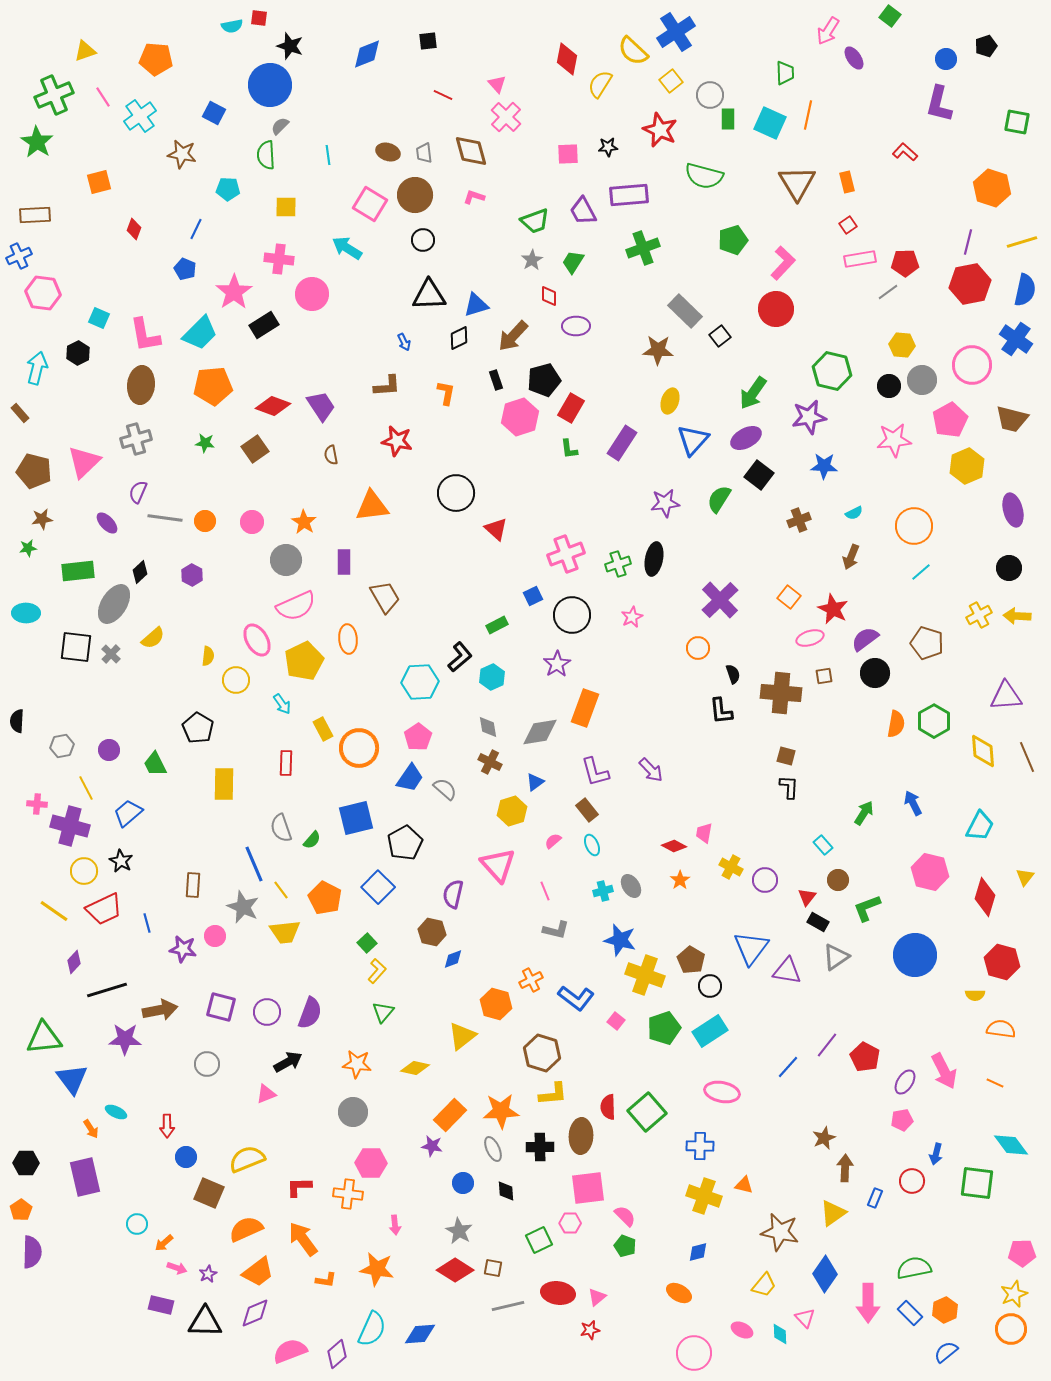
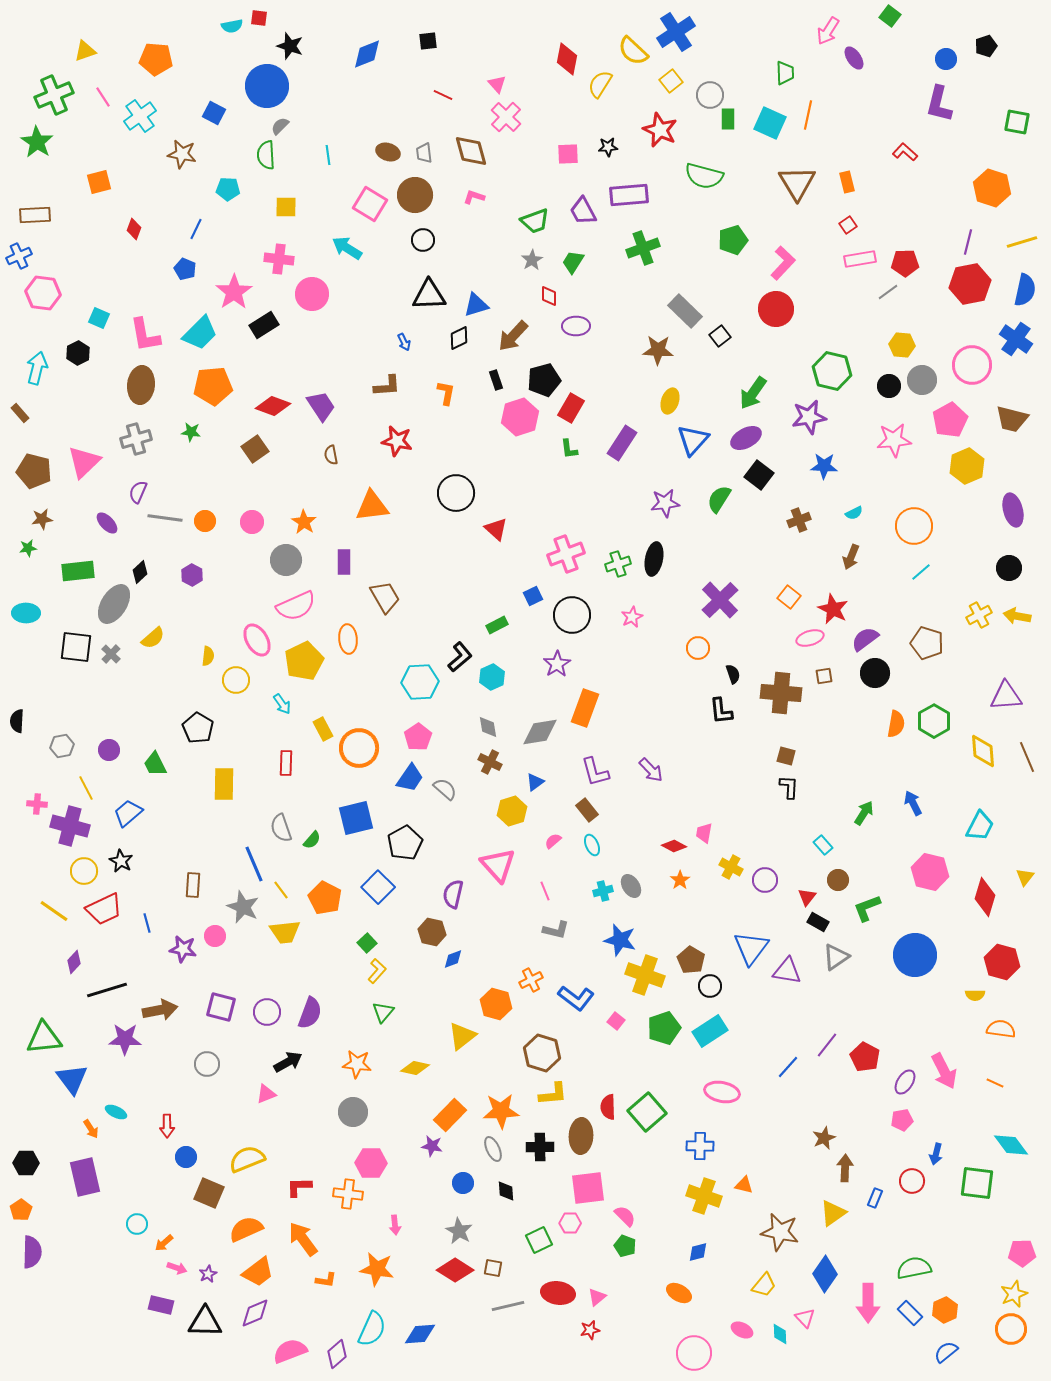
blue circle at (270, 85): moved 3 px left, 1 px down
green star at (205, 443): moved 14 px left, 11 px up
yellow arrow at (1017, 616): rotated 8 degrees clockwise
